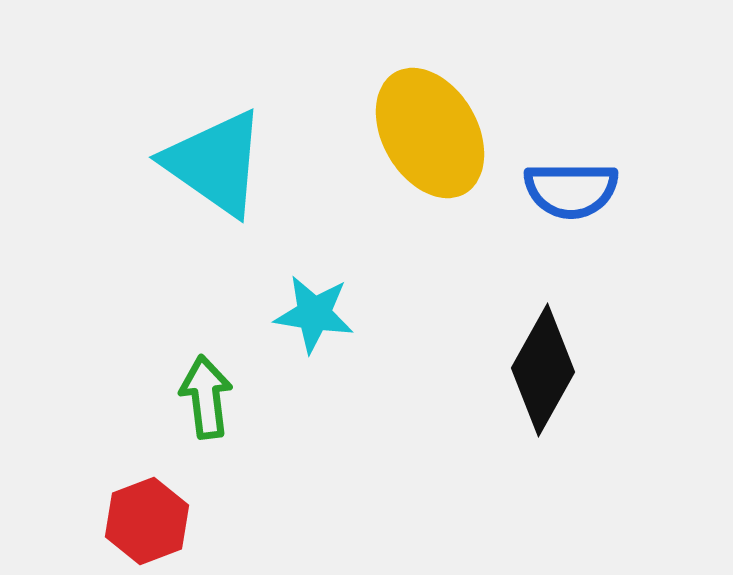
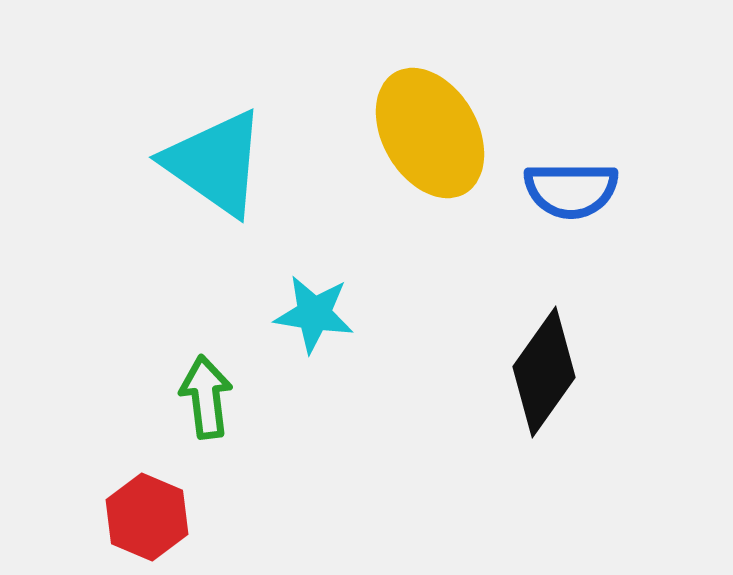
black diamond: moved 1 px right, 2 px down; rotated 6 degrees clockwise
red hexagon: moved 4 px up; rotated 16 degrees counterclockwise
